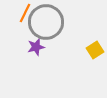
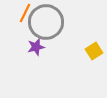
yellow square: moved 1 px left, 1 px down
